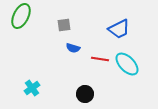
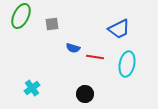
gray square: moved 12 px left, 1 px up
red line: moved 5 px left, 2 px up
cyan ellipse: rotated 55 degrees clockwise
